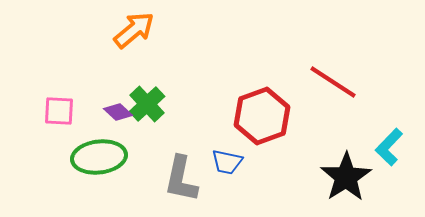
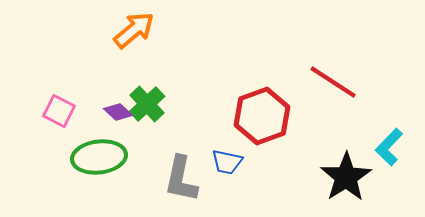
pink square: rotated 24 degrees clockwise
